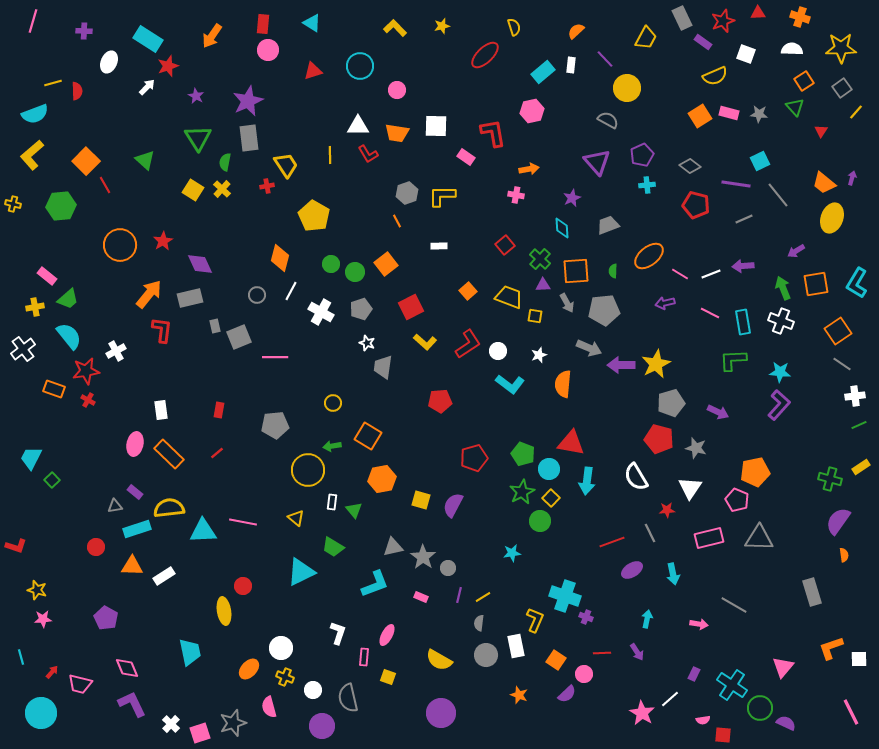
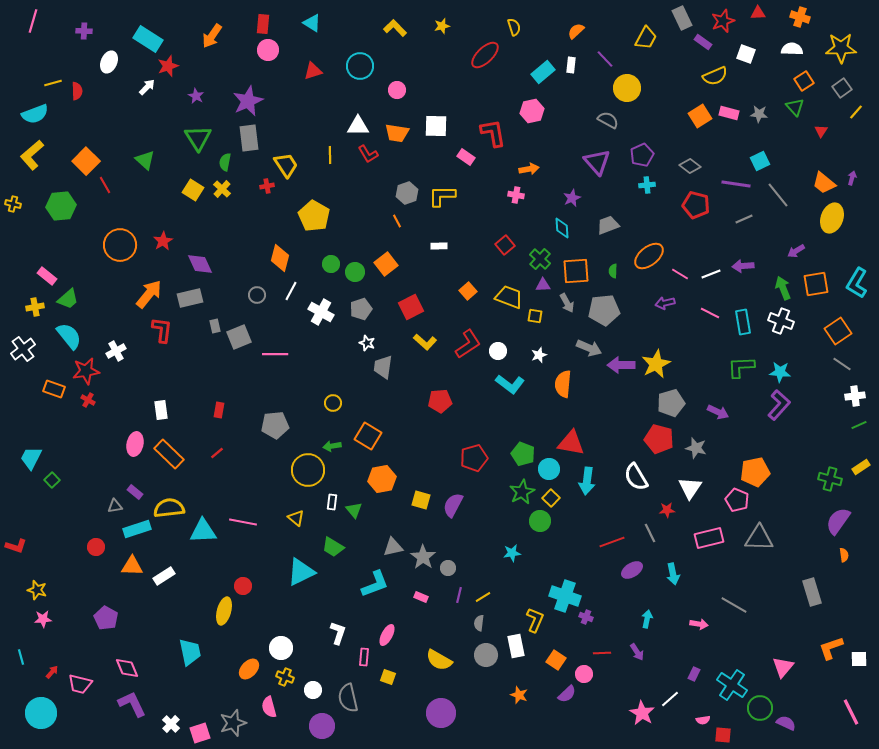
pink line at (275, 357): moved 3 px up
green L-shape at (733, 360): moved 8 px right, 7 px down
yellow ellipse at (224, 611): rotated 24 degrees clockwise
